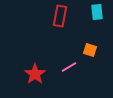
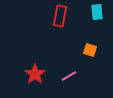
pink line: moved 9 px down
